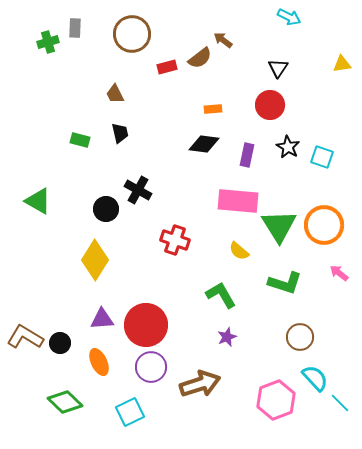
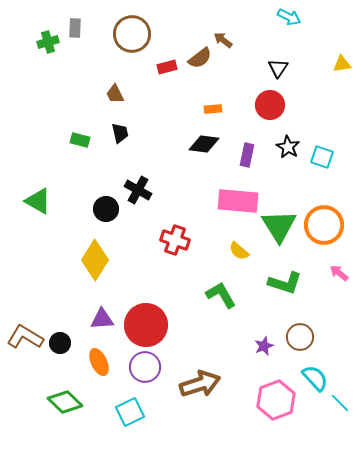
purple star at (227, 337): moved 37 px right, 9 px down
purple circle at (151, 367): moved 6 px left
